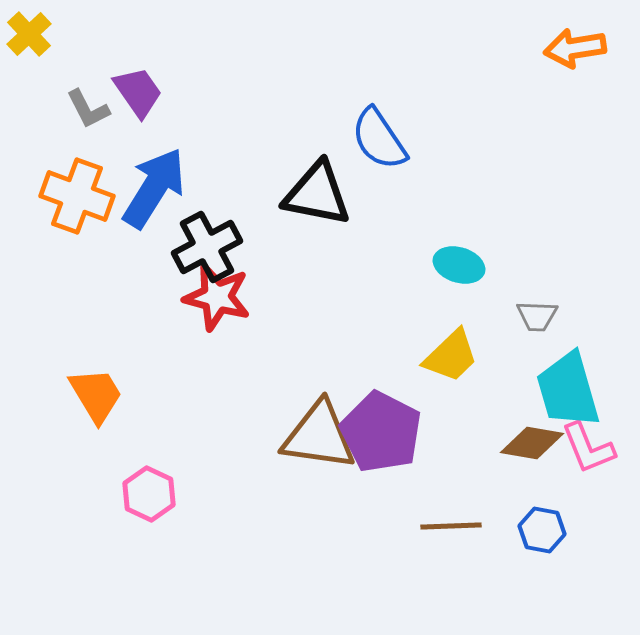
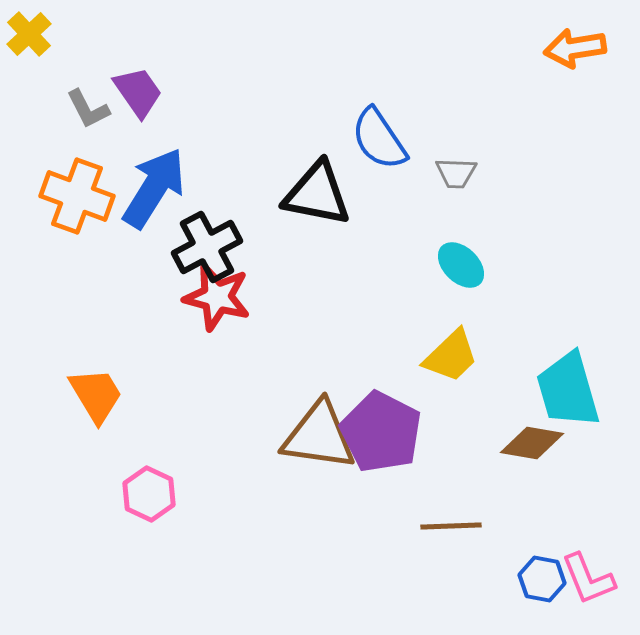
cyan ellipse: moved 2 px right; rotated 27 degrees clockwise
gray trapezoid: moved 81 px left, 143 px up
pink L-shape: moved 131 px down
blue hexagon: moved 49 px down
